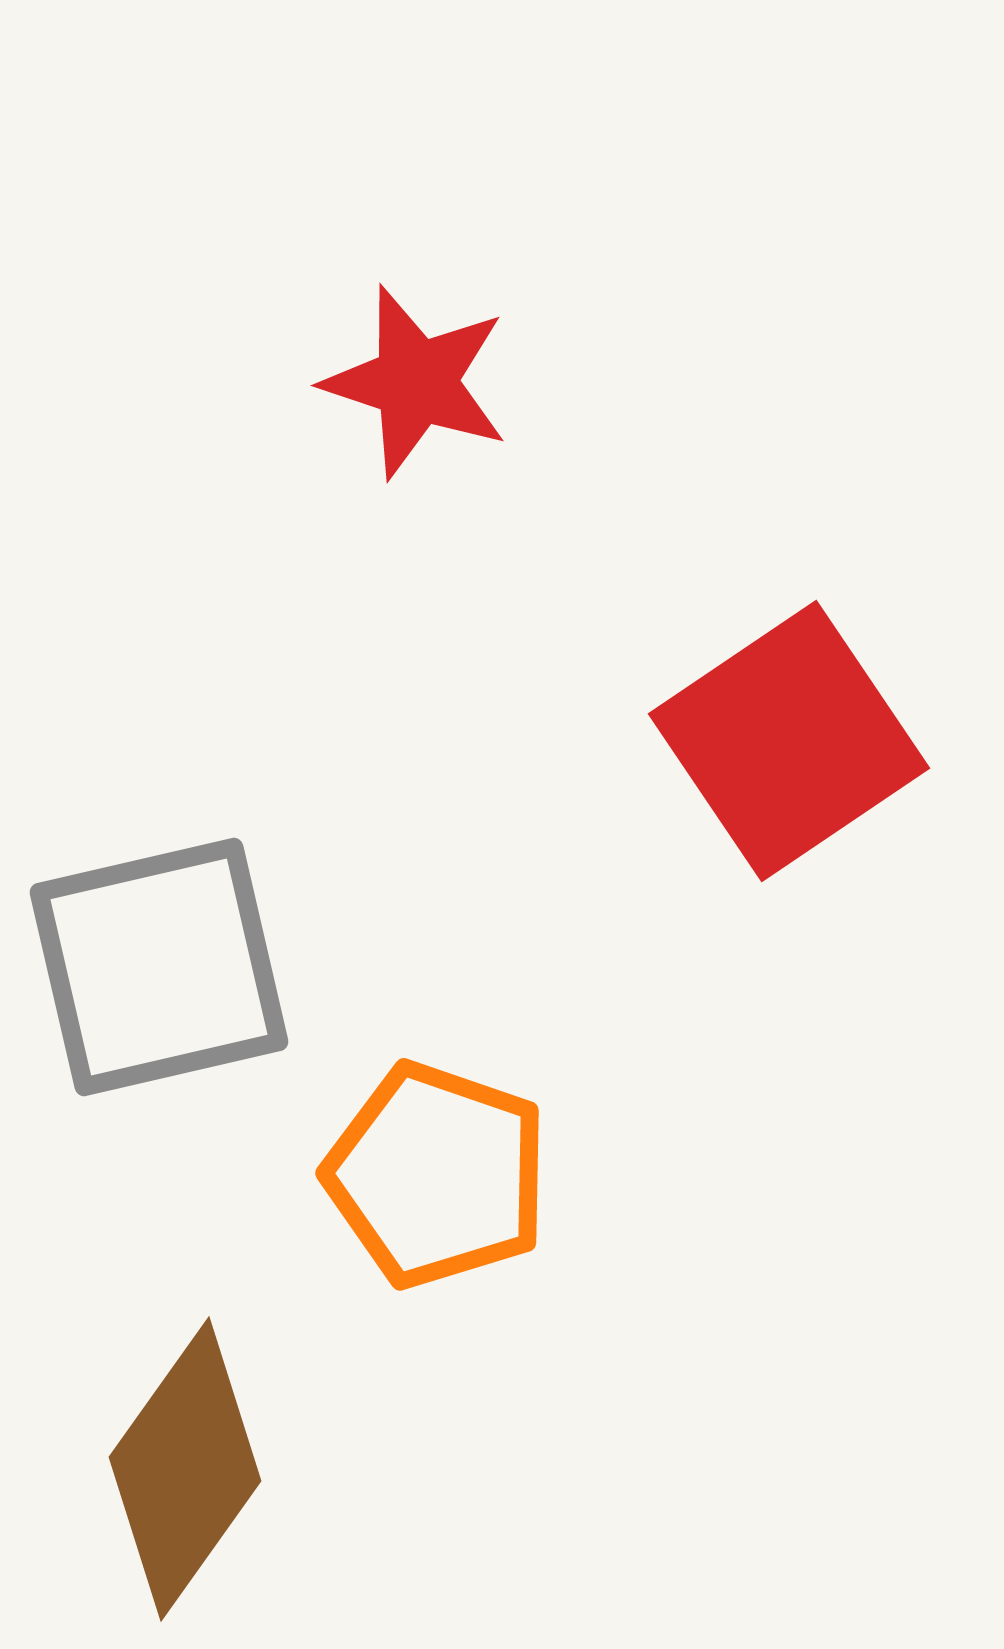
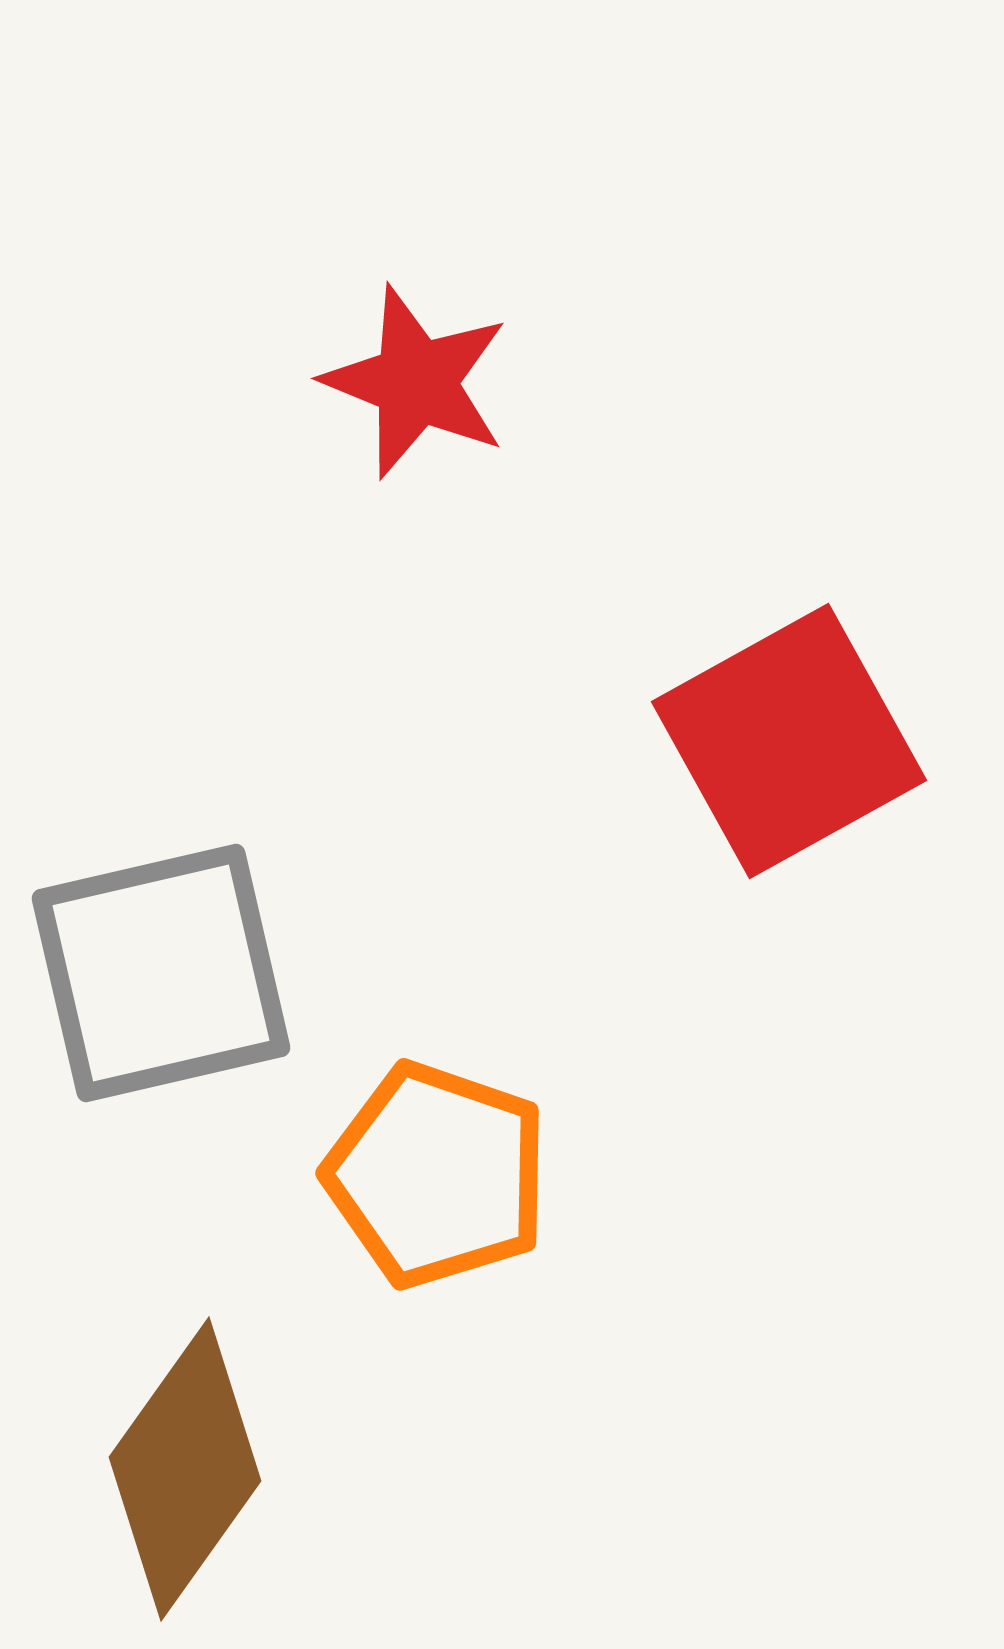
red star: rotated 4 degrees clockwise
red square: rotated 5 degrees clockwise
gray square: moved 2 px right, 6 px down
